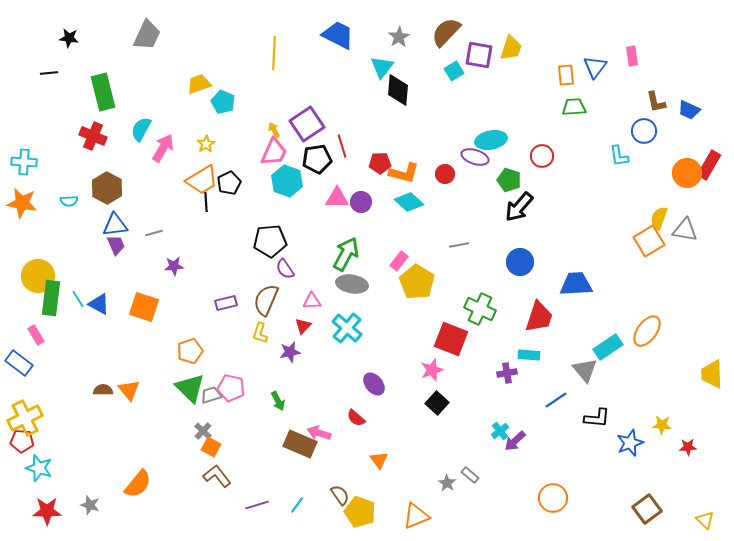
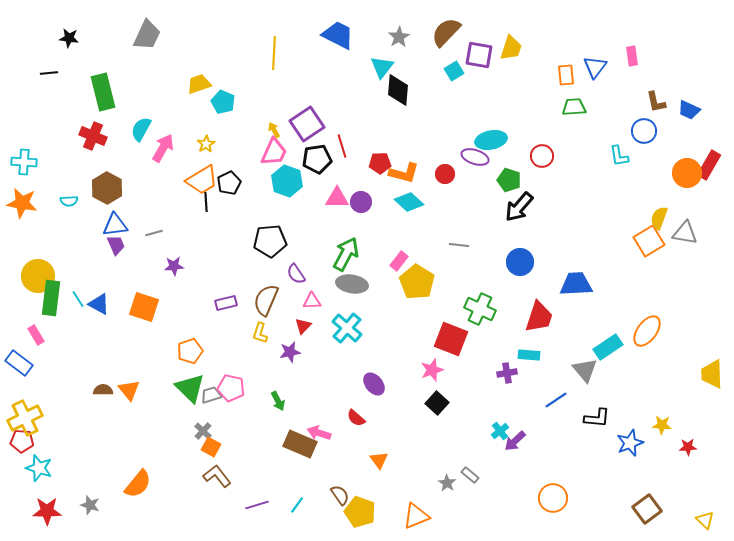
gray triangle at (685, 230): moved 3 px down
gray line at (459, 245): rotated 18 degrees clockwise
purple semicircle at (285, 269): moved 11 px right, 5 px down
